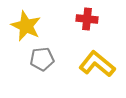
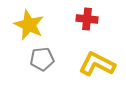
yellow star: moved 3 px right, 1 px up
yellow L-shape: rotated 12 degrees counterclockwise
